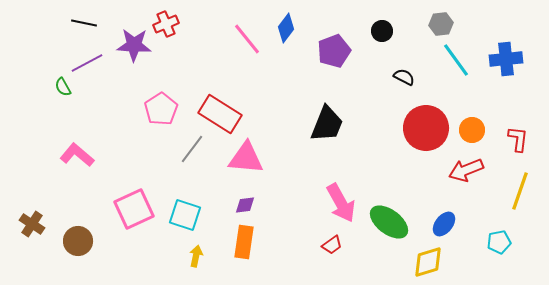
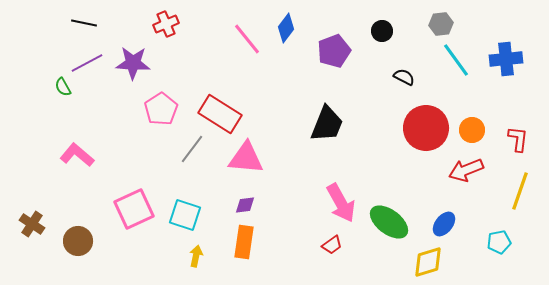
purple star: moved 1 px left, 18 px down
